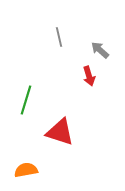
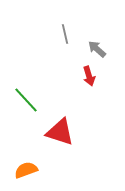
gray line: moved 6 px right, 3 px up
gray arrow: moved 3 px left, 1 px up
green line: rotated 60 degrees counterclockwise
orange semicircle: rotated 10 degrees counterclockwise
